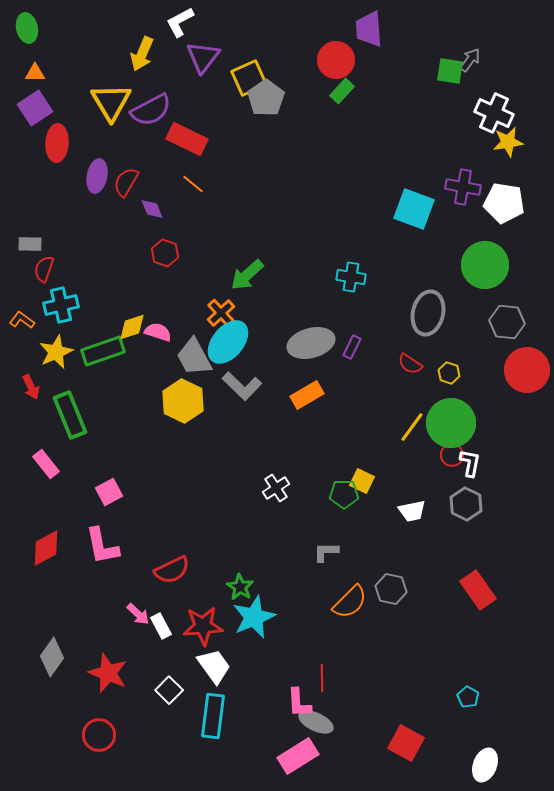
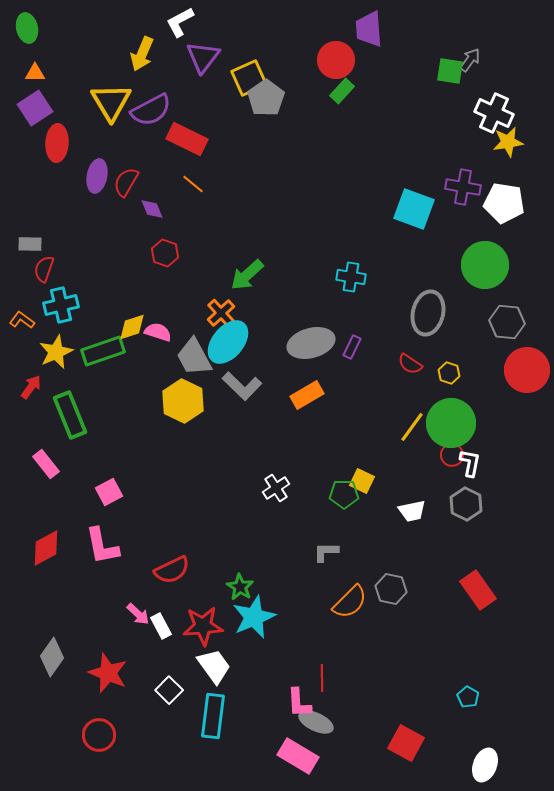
red arrow at (31, 387): rotated 120 degrees counterclockwise
pink rectangle at (298, 756): rotated 63 degrees clockwise
